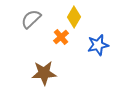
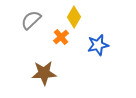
gray semicircle: moved 1 px down
